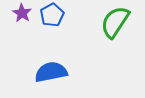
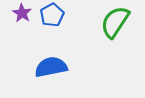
blue semicircle: moved 5 px up
